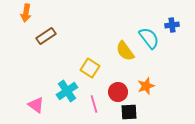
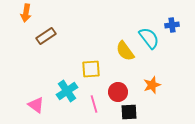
yellow square: moved 1 px right, 1 px down; rotated 36 degrees counterclockwise
orange star: moved 6 px right, 1 px up
